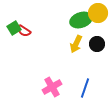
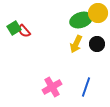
red semicircle: rotated 16 degrees clockwise
blue line: moved 1 px right, 1 px up
